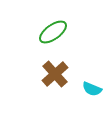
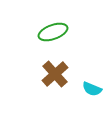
green ellipse: rotated 16 degrees clockwise
